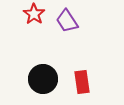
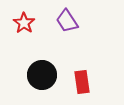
red star: moved 10 px left, 9 px down
black circle: moved 1 px left, 4 px up
